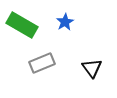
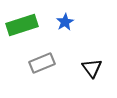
green rectangle: rotated 48 degrees counterclockwise
